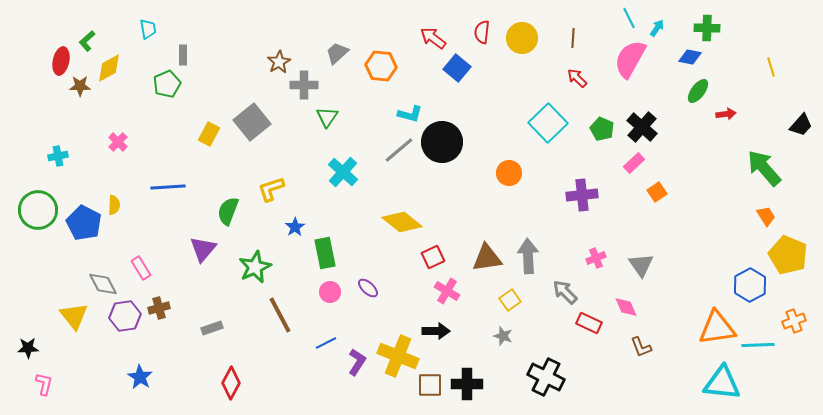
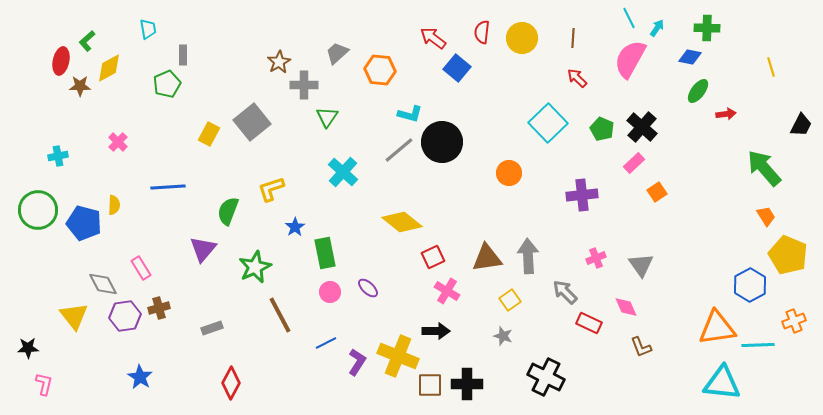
orange hexagon at (381, 66): moved 1 px left, 4 px down
black trapezoid at (801, 125): rotated 15 degrees counterclockwise
blue pentagon at (84, 223): rotated 12 degrees counterclockwise
